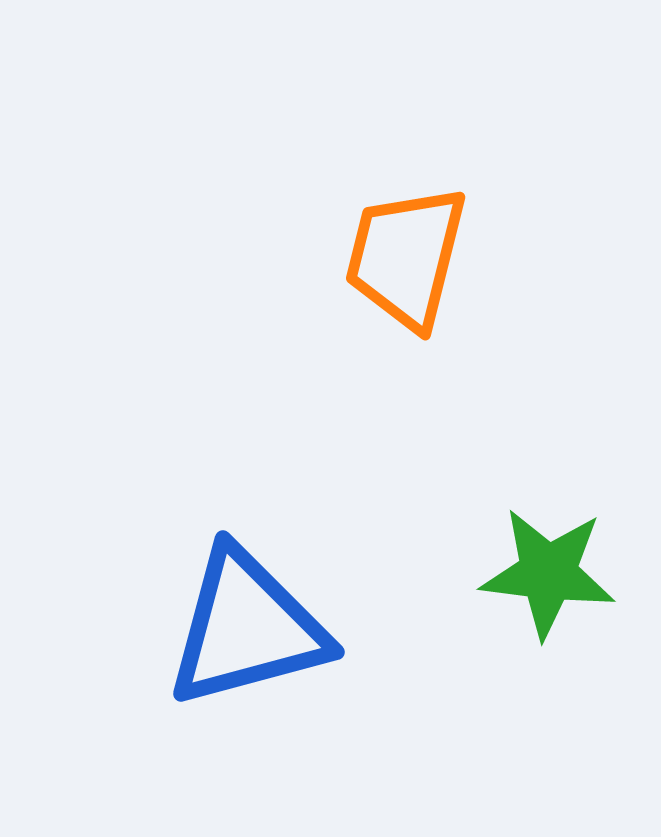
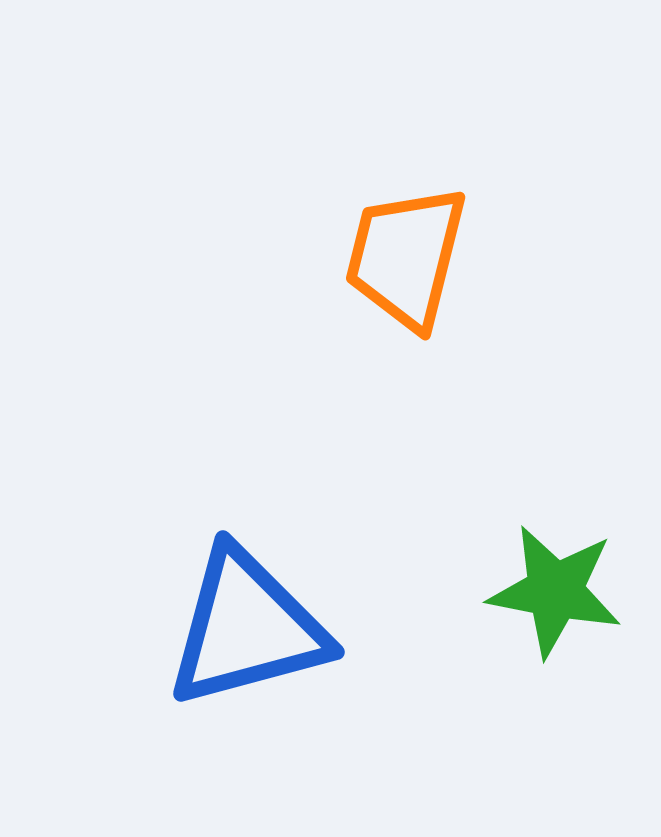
green star: moved 7 px right, 18 px down; rotated 4 degrees clockwise
